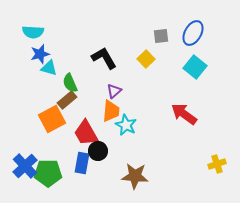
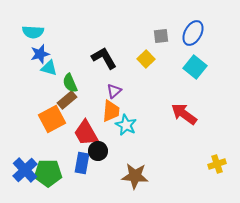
blue cross: moved 4 px down
